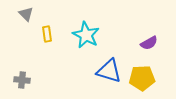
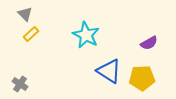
gray triangle: moved 1 px left
yellow rectangle: moved 16 px left; rotated 56 degrees clockwise
blue triangle: rotated 16 degrees clockwise
gray cross: moved 2 px left, 4 px down; rotated 28 degrees clockwise
